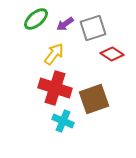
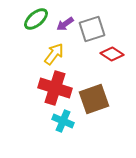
gray square: moved 1 px left, 1 px down
